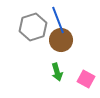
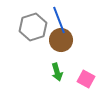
blue line: moved 1 px right
